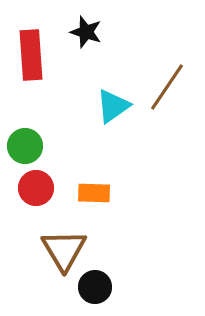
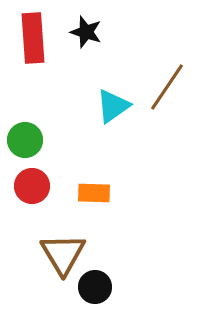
red rectangle: moved 2 px right, 17 px up
green circle: moved 6 px up
red circle: moved 4 px left, 2 px up
brown triangle: moved 1 px left, 4 px down
